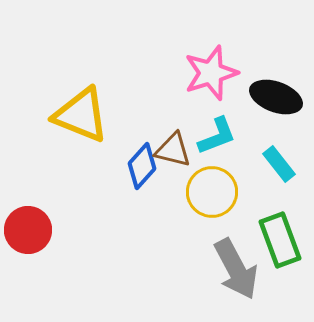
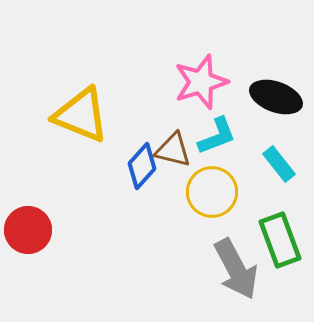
pink star: moved 10 px left, 9 px down
